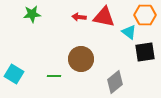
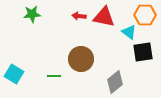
red arrow: moved 1 px up
black square: moved 2 px left
